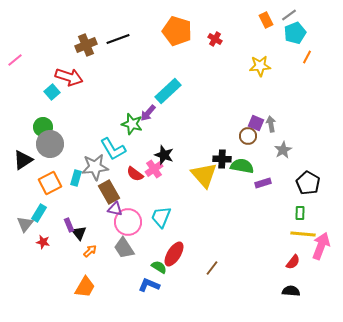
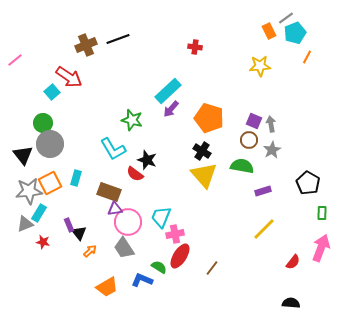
gray line at (289, 15): moved 3 px left, 3 px down
orange rectangle at (266, 20): moved 3 px right, 11 px down
orange pentagon at (177, 31): moved 32 px right, 87 px down
red cross at (215, 39): moved 20 px left, 8 px down; rotated 24 degrees counterclockwise
red arrow at (69, 77): rotated 16 degrees clockwise
purple arrow at (148, 113): moved 23 px right, 4 px up
purple square at (256, 123): moved 2 px left, 2 px up
green star at (132, 124): moved 4 px up
green circle at (43, 127): moved 4 px up
brown circle at (248, 136): moved 1 px right, 4 px down
gray star at (283, 150): moved 11 px left
black star at (164, 155): moved 17 px left, 5 px down
black cross at (222, 159): moved 20 px left, 8 px up; rotated 30 degrees clockwise
black triangle at (23, 160): moved 5 px up; rotated 35 degrees counterclockwise
gray star at (95, 167): moved 66 px left, 24 px down
pink cross at (154, 169): moved 21 px right, 65 px down; rotated 24 degrees clockwise
purple rectangle at (263, 183): moved 8 px down
brown rectangle at (109, 192): rotated 40 degrees counterclockwise
purple triangle at (115, 209): rotated 21 degrees counterclockwise
green rectangle at (300, 213): moved 22 px right
gray triangle at (25, 224): rotated 30 degrees clockwise
yellow line at (303, 234): moved 39 px left, 5 px up; rotated 50 degrees counterclockwise
pink arrow at (321, 246): moved 2 px down
red ellipse at (174, 254): moved 6 px right, 2 px down
blue L-shape at (149, 285): moved 7 px left, 5 px up
orange trapezoid at (85, 287): moved 22 px right; rotated 30 degrees clockwise
black semicircle at (291, 291): moved 12 px down
